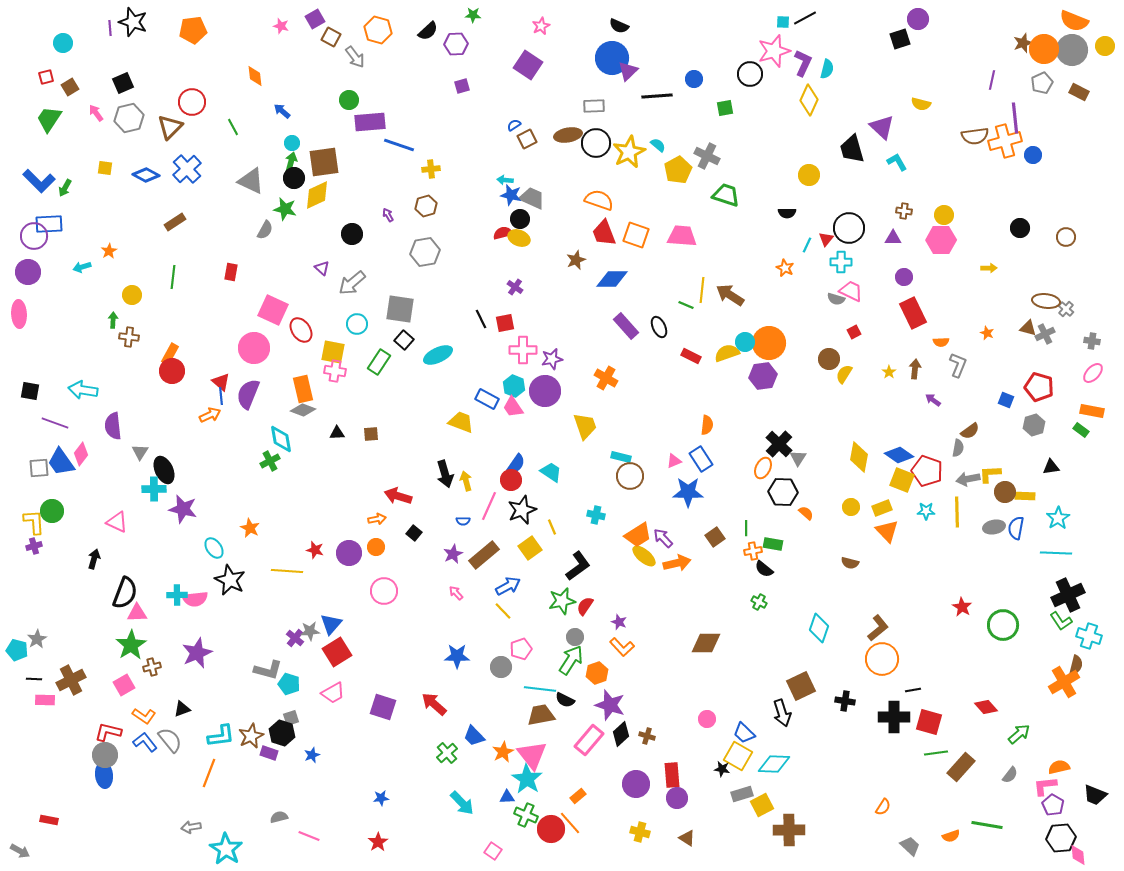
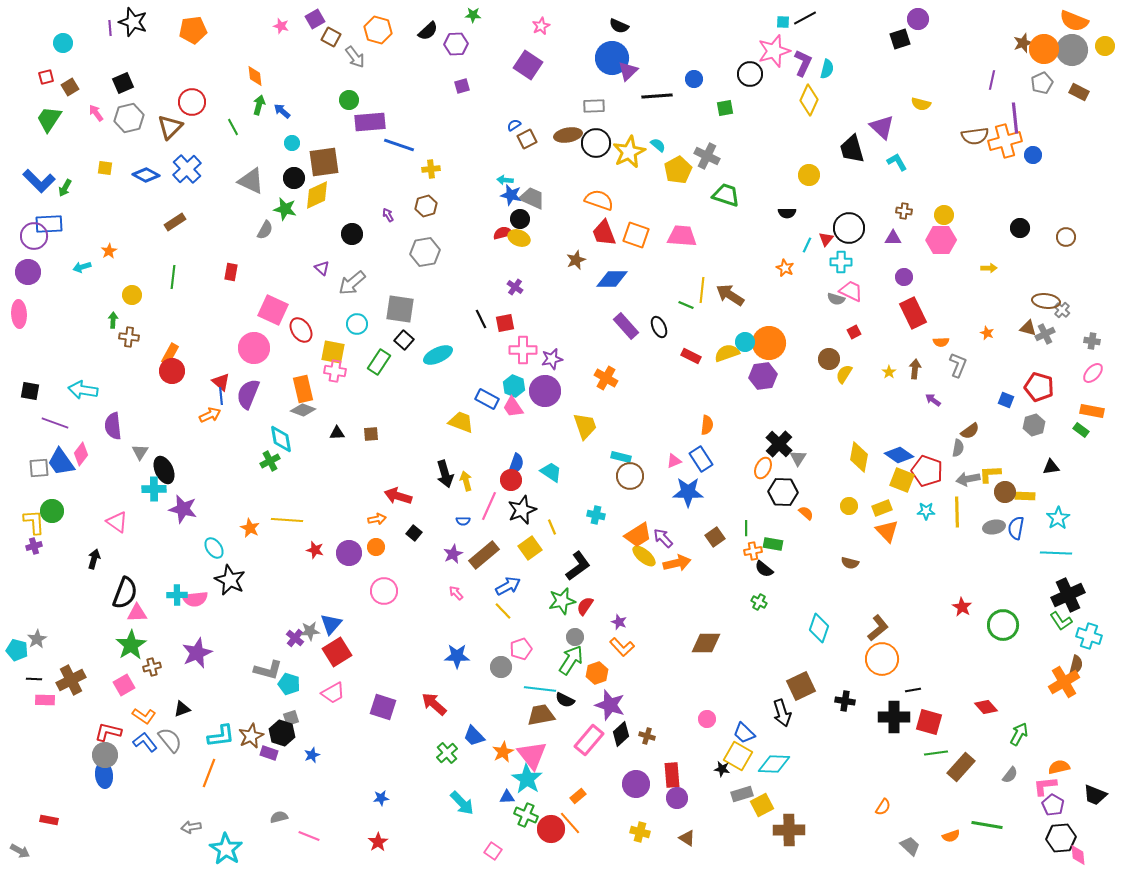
green arrow at (291, 162): moved 32 px left, 57 px up
gray cross at (1066, 309): moved 4 px left, 1 px down
blue semicircle at (516, 464): rotated 15 degrees counterclockwise
yellow circle at (851, 507): moved 2 px left, 1 px up
pink triangle at (117, 522): rotated 10 degrees clockwise
yellow line at (287, 571): moved 51 px up
green arrow at (1019, 734): rotated 20 degrees counterclockwise
